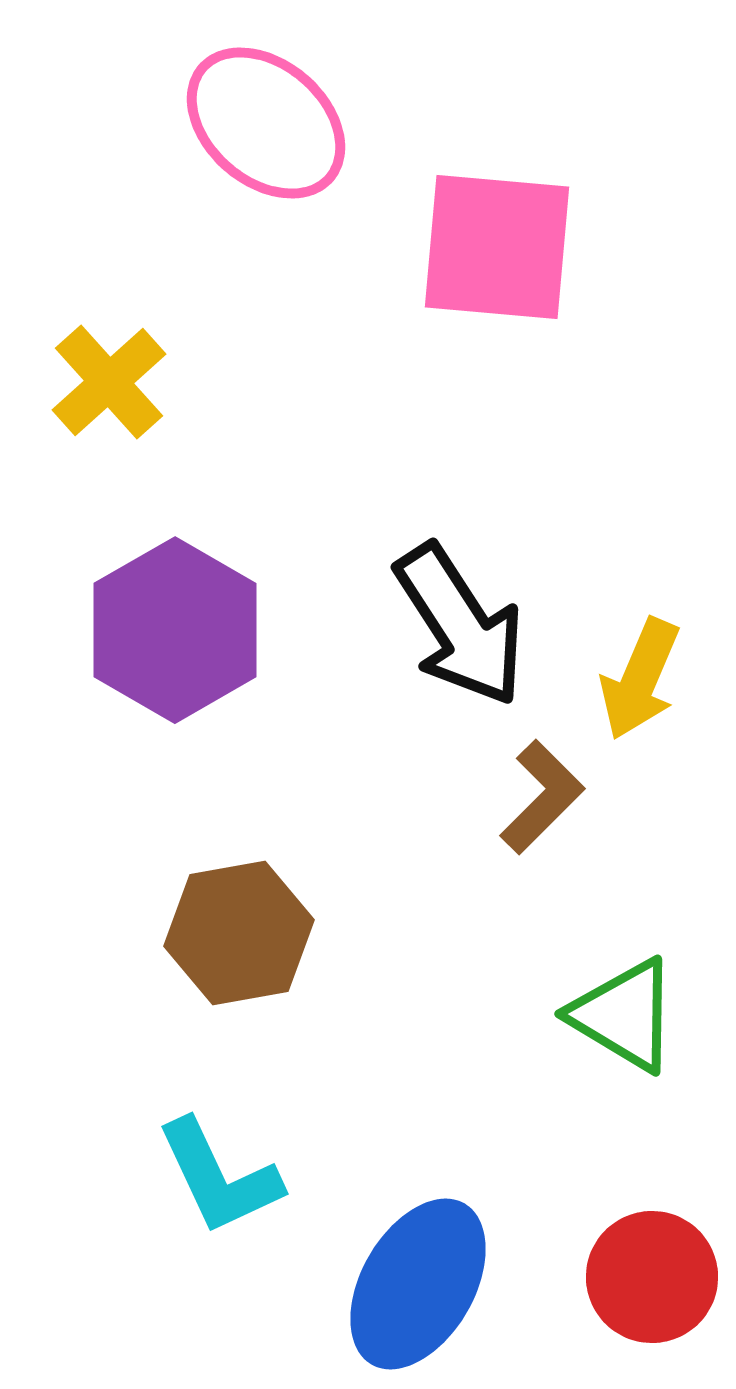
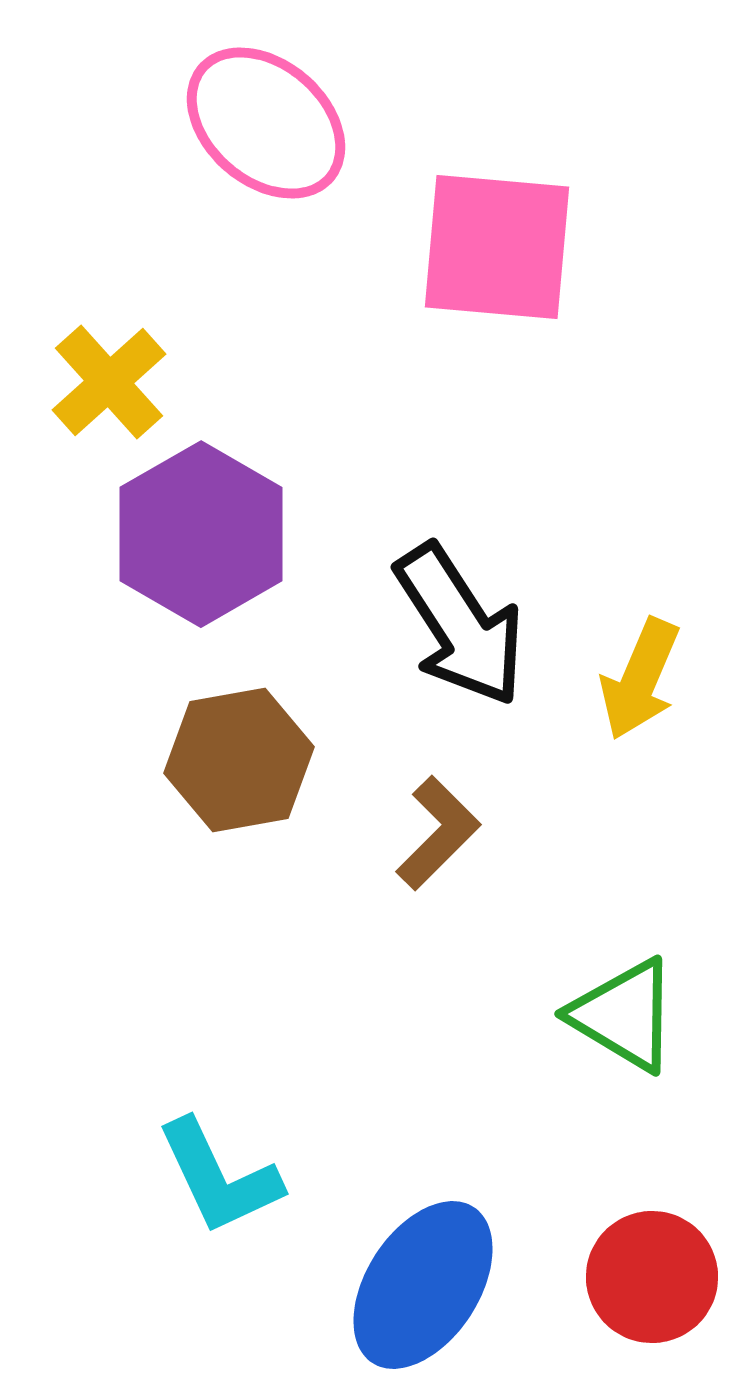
purple hexagon: moved 26 px right, 96 px up
brown L-shape: moved 104 px left, 36 px down
brown hexagon: moved 173 px up
blue ellipse: moved 5 px right, 1 px down; rotated 3 degrees clockwise
